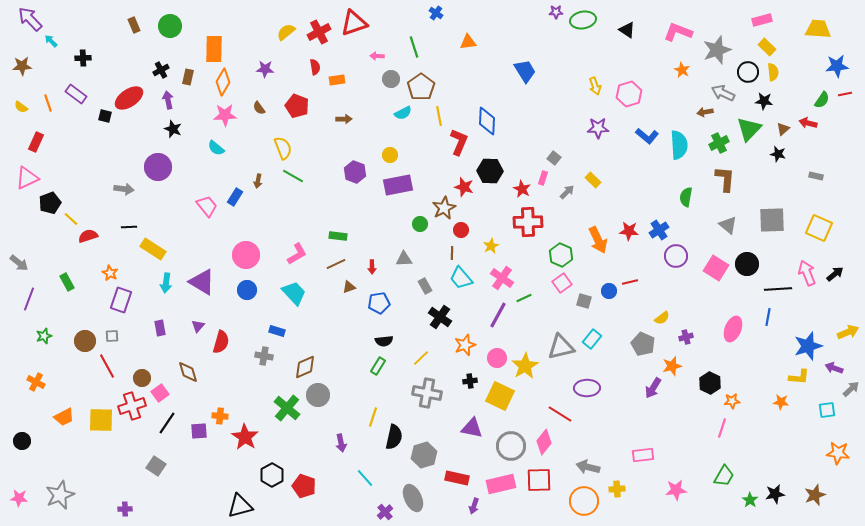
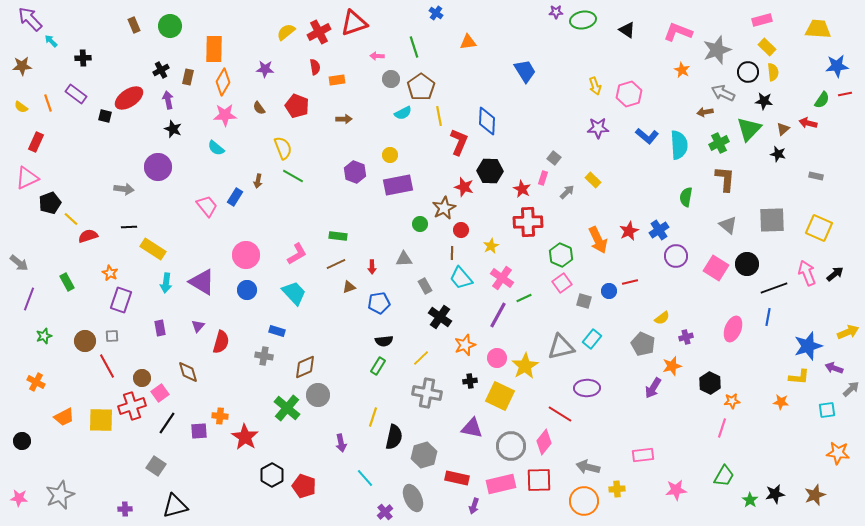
red star at (629, 231): rotated 30 degrees counterclockwise
black line at (778, 289): moved 4 px left, 1 px up; rotated 16 degrees counterclockwise
black triangle at (240, 506): moved 65 px left
